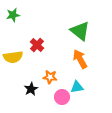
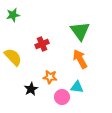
green triangle: rotated 15 degrees clockwise
red cross: moved 5 px right, 1 px up; rotated 24 degrees clockwise
yellow semicircle: rotated 126 degrees counterclockwise
cyan triangle: rotated 16 degrees clockwise
